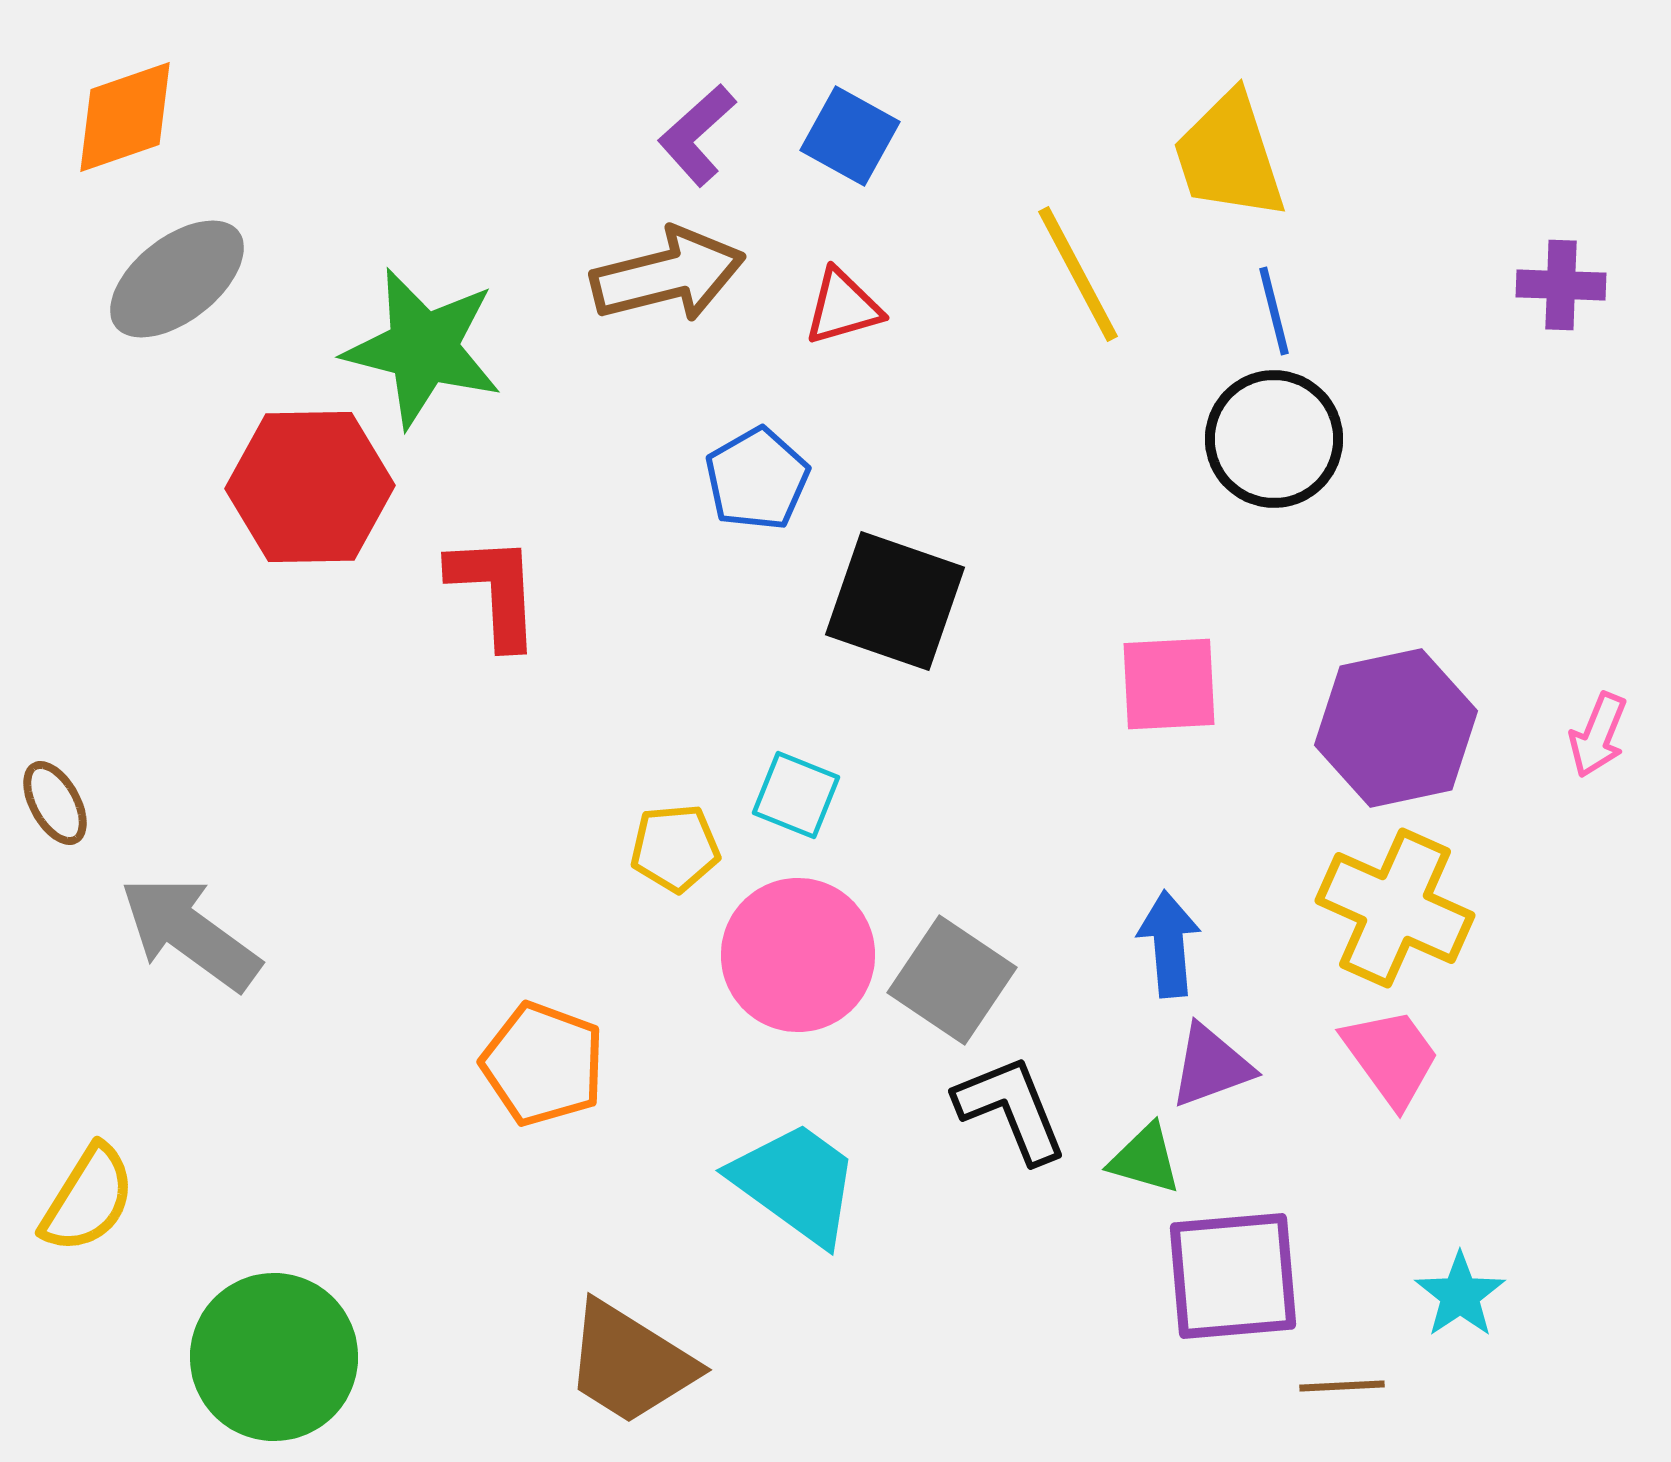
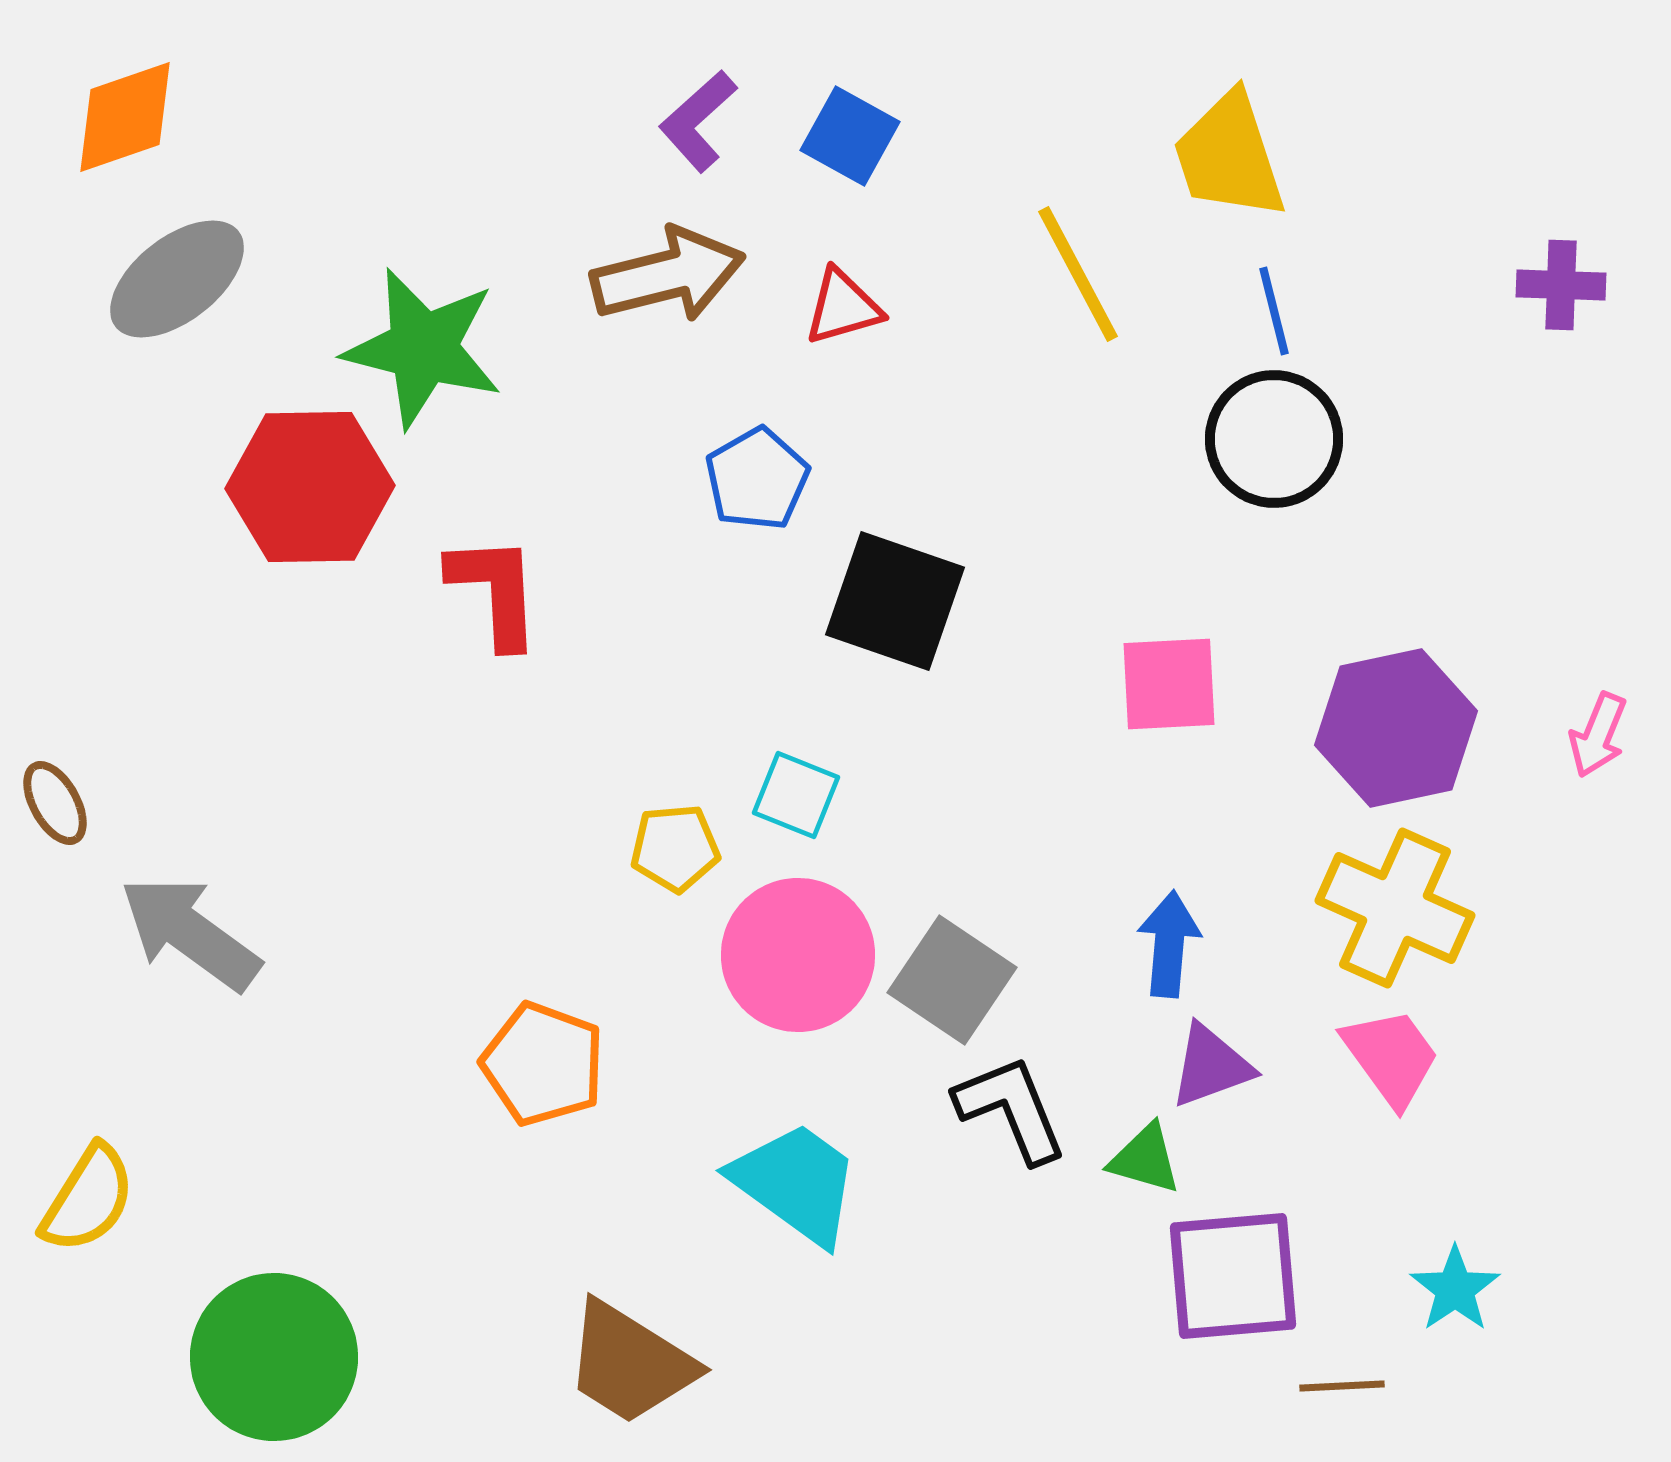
purple L-shape: moved 1 px right, 14 px up
blue arrow: rotated 10 degrees clockwise
cyan star: moved 5 px left, 6 px up
